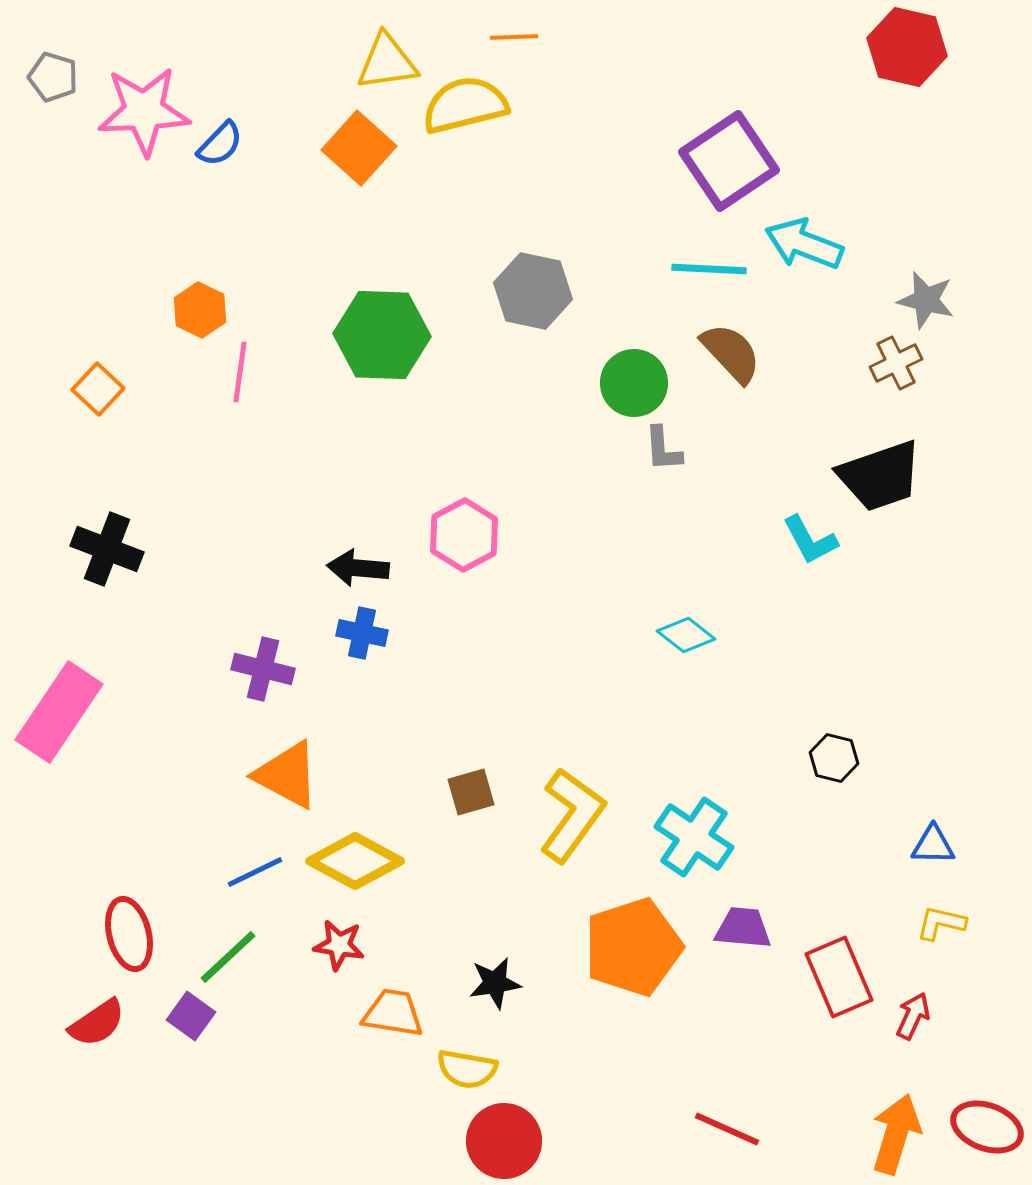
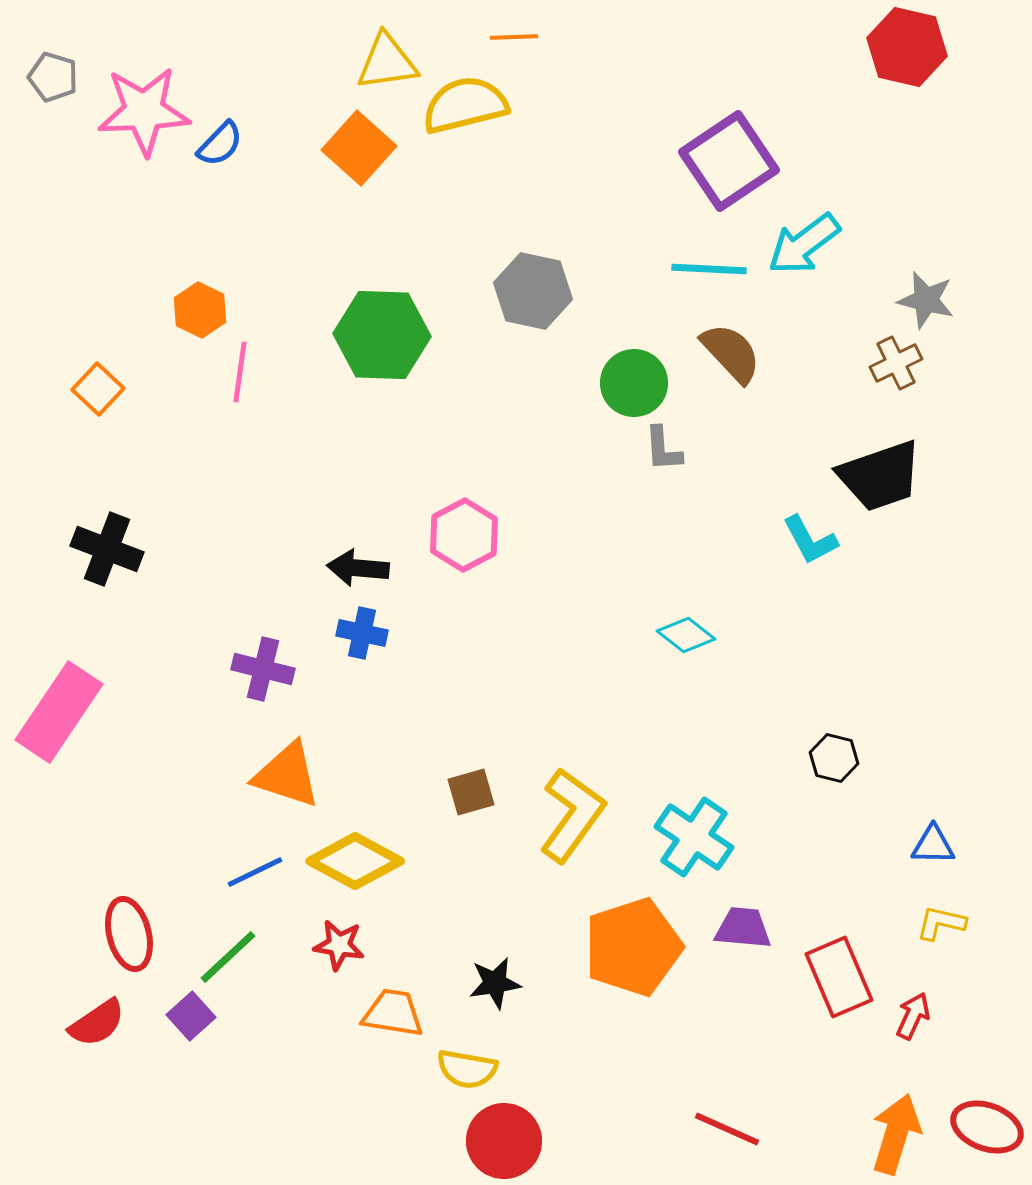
cyan arrow at (804, 244): rotated 58 degrees counterclockwise
orange triangle at (287, 775): rotated 10 degrees counterclockwise
purple square at (191, 1016): rotated 12 degrees clockwise
